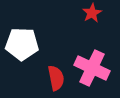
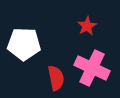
red star: moved 5 px left, 13 px down
white pentagon: moved 2 px right
